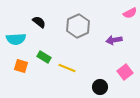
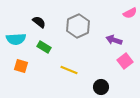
purple arrow: rotated 28 degrees clockwise
green rectangle: moved 10 px up
yellow line: moved 2 px right, 2 px down
pink square: moved 11 px up
black circle: moved 1 px right
